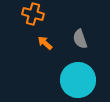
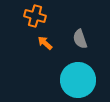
orange cross: moved 2 px right, 2 px down
